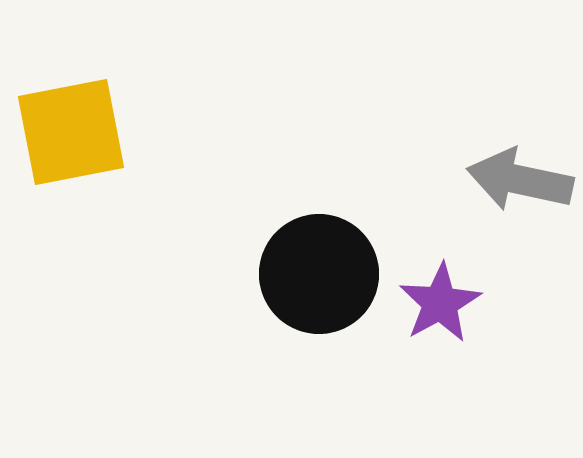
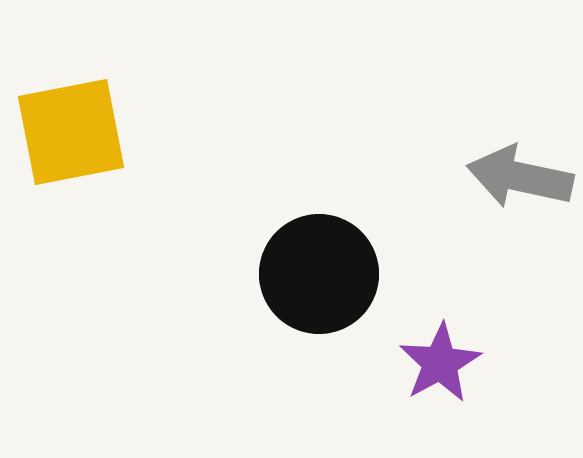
gray arrow: moved 3 px up
purple star: moved 60 px down
